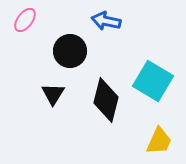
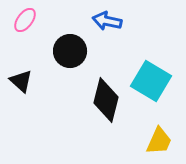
blue arrow: moved 1 px right
cyan square: moved 2 px left
black triangle: moved 32 px left, 13 px up; rotated 20 degrees counterclockwise
